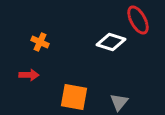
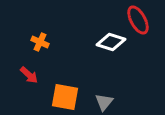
red arrow: rotated 42 degrees clockwise
orange square: moved 9 px left
gray triangle: moved 15 px left
